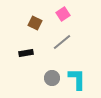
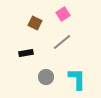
gray circle: moved 6 px left, 1 px up
